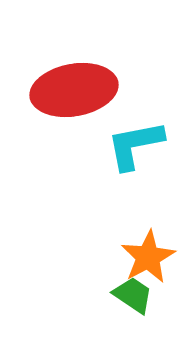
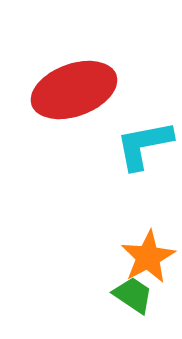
red ellipse: rotated 10 degrees counterclockwise
cyan L-shape: moved 9 px right
